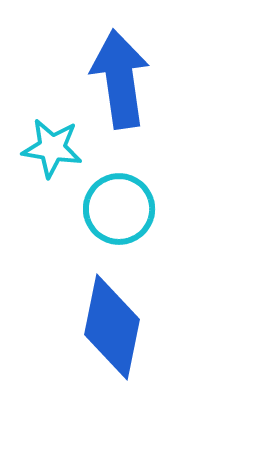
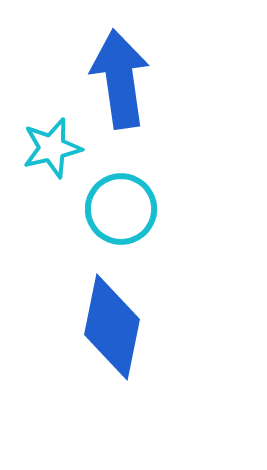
cyan star: rotated 22 degrees counterclockwise
cyan circle: moved 2 px right
